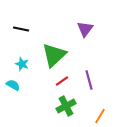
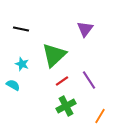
purple line: rotated 18 degrees counterclockwise
